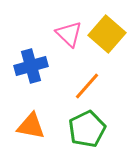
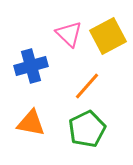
yellow square: moved 1 px right, 2 px down; rotated 21 degrees clockwise
orange triangle: moved 3 px up
